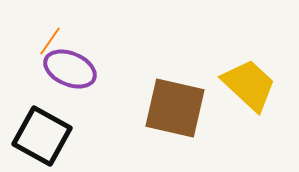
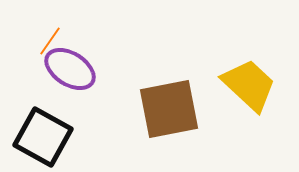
purple ellipse: rotated 9 degrees clockwise
brown square: moved 6 px left, 1 px down; rotated 24 degrees counterclockwise
black square: moved 1 px right, 1 px down
